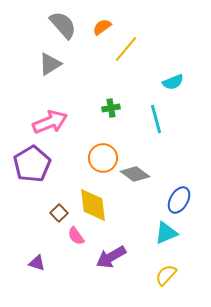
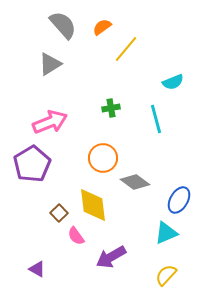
gray diamond: moved 8 px down
purple triangle: moved 6 px down; rotated 12 degrees clockwise
